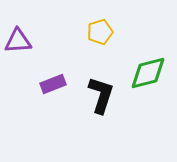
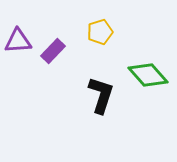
green diamond: moved 2 px down; rotated 63 degrees clockwise
purple rectangle: moved 33 px up; rotated 25 degrees counterclockwise
